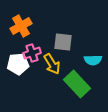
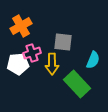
cyan semicircle: rotated 66 degrees counterclockwise
yellow arrow: rotated 30 degrees clockwise
